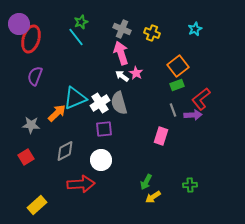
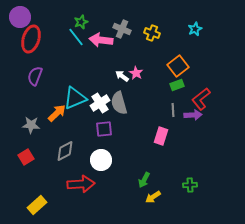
purple circle: moved 1 px right, 7 px up
pink arrow: moved 20 px left, 13 px up; rotated 65 degrees counterclockwise
gray line: rotated 16 degrees clockwise
green arrow: moved 2 px left, 2 px up
